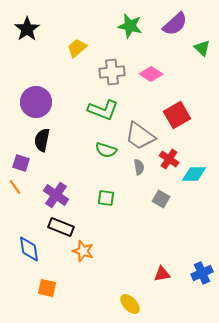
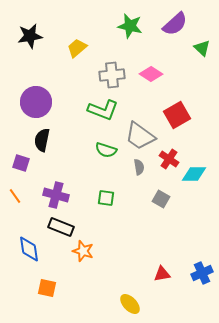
black star: moved 3 px right, 7 px down; rotated 25 degrees clockwise
gray cross: moved 3 px down
orange line: moved 9 px down
purple cross: rotated 20 degrees counterclockwise
